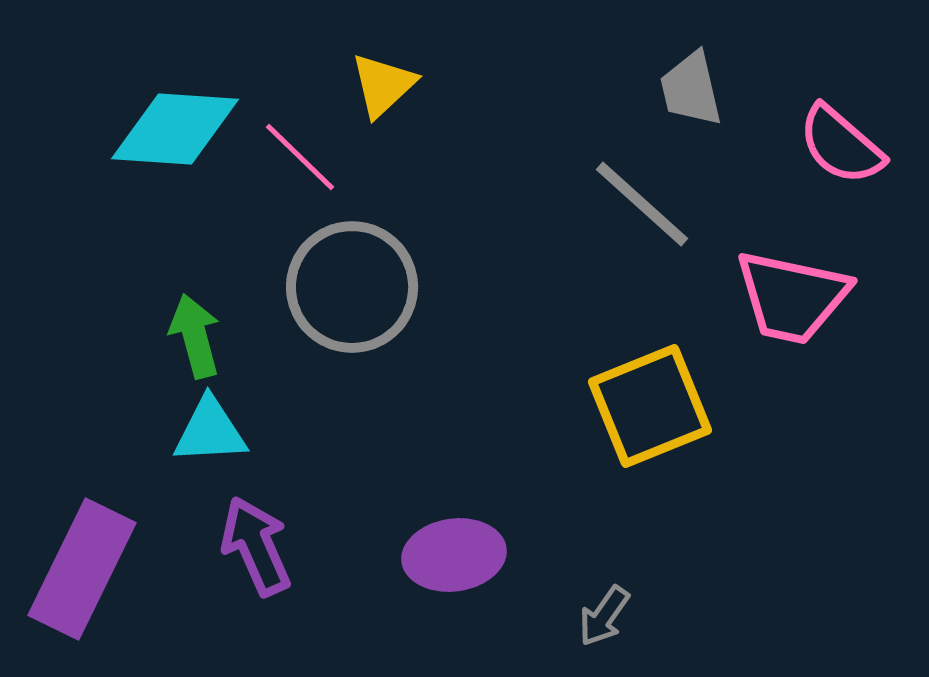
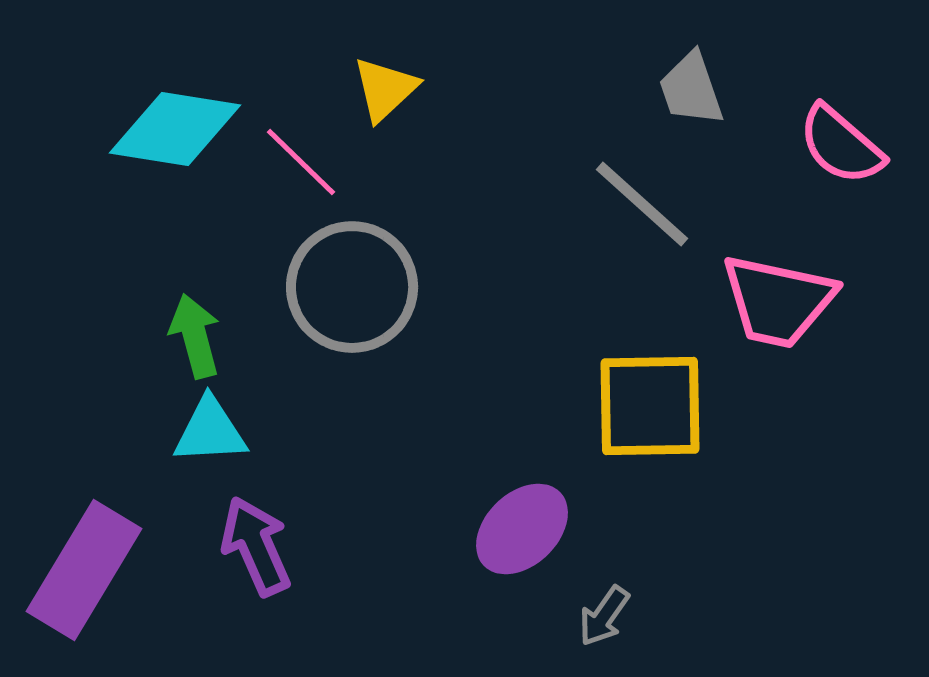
yellow triangle: moved 2 px right, 4 px down
gray trapezoid: rotated 6 degrees counterclockwise
cyan diamond: rotated 5 degrees clockwise
pink line: moved 1 px right, 5 px down
pink trapezoid: moved 14 px left, 4 px down
yellow square: rotated 21 degrees clockwise
purple ellipse: moved 68 px right, 26 px up; rotated 36 degrees counterclockwise
purple rectangle: moved 2 px right, 1 px down; rotated 5 degrees clockwise
